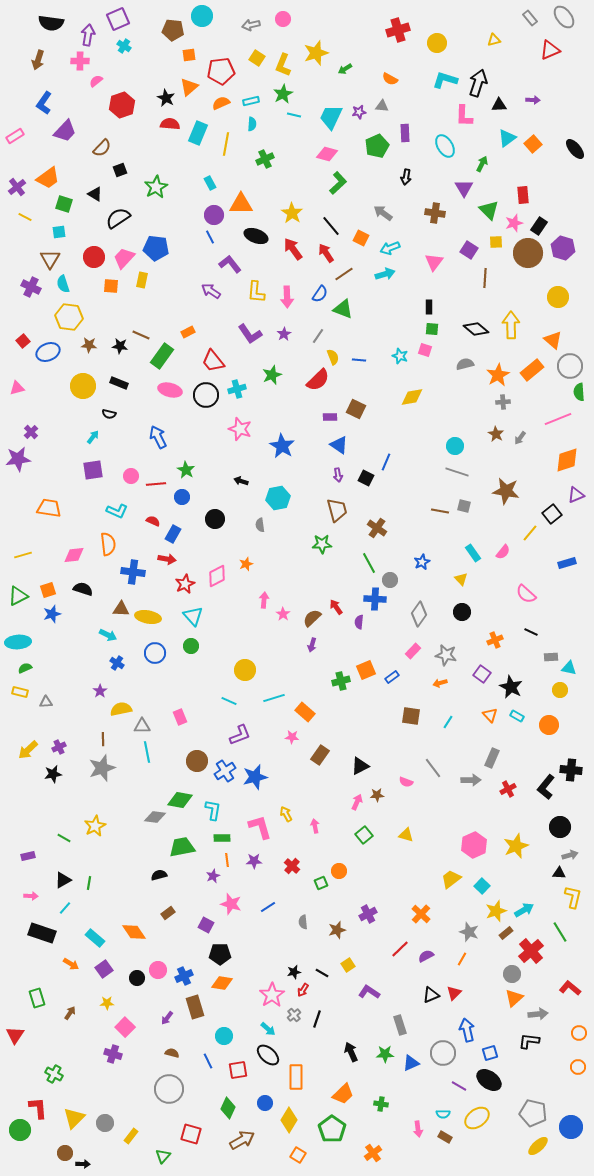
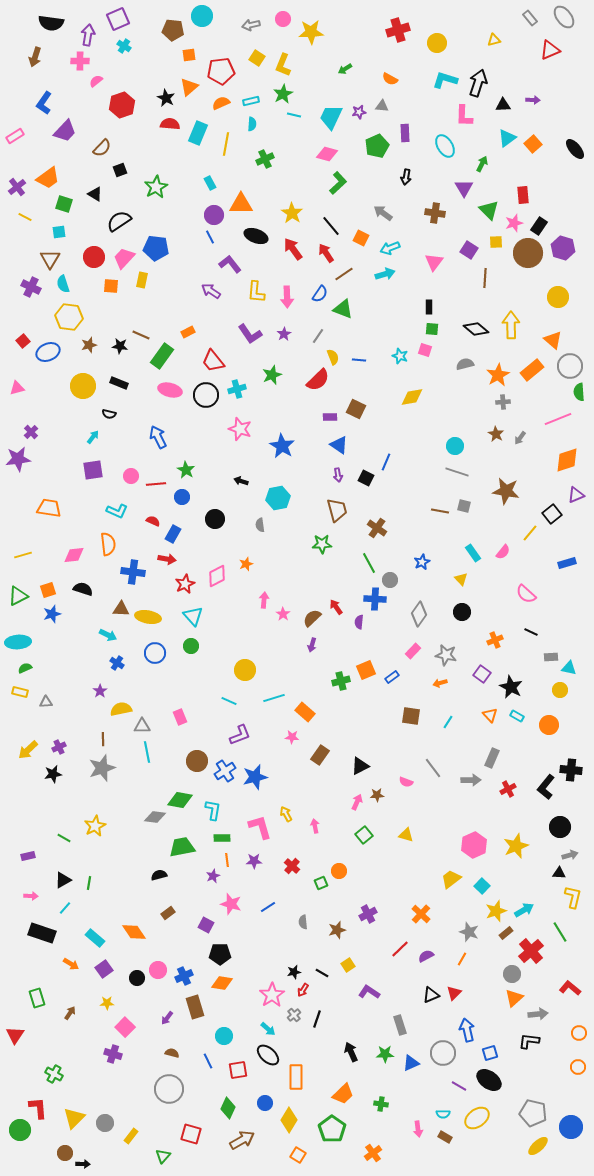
yellow star at (316, 53): moved 5 px left, 21 px up; rotated 15 degrees clockwise
brown arrow at (38, 60): moved 3 px left, 3 px up
black triangle at (499, 105): moved 4 px right
black semicircle at (118, 218): moved 1 px right, 3 px down
brown star at (89, 345): rotated 21 degrees counterclockwise
